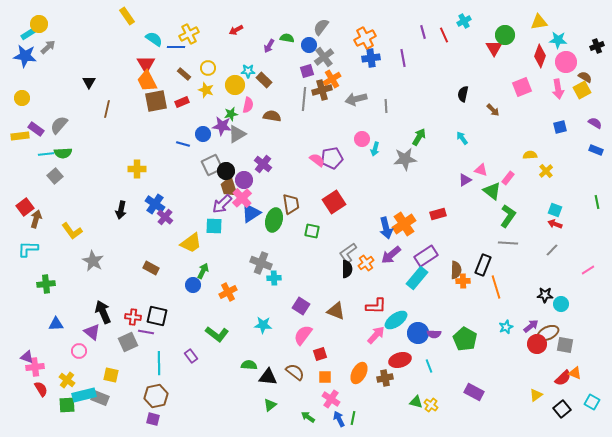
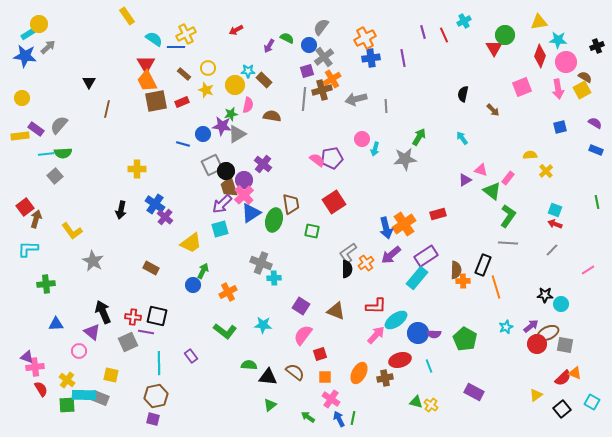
yellow cross at (189, 34): moved 3 px left
green semicircle at (287, 38): rotated 16 degrees clockwise
pink cross at (242, 198): moved 2 px right, 3 px up
cyan square at (214, 226): moved 6 px right, 3 px down; rotated 18 degrees counterclockwise
green L-shape at (217, 334): moved 8 px right, 3 px up
cyan rectangle at (84, 395): rotated 15 degrees clockwise
